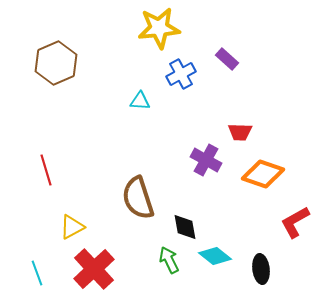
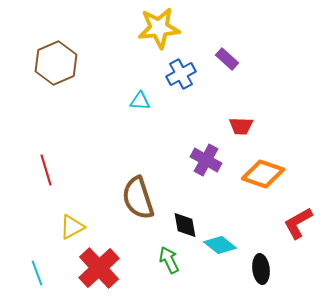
red trapezoid: moved 1 px right, 6 px up
red L-shape: moved 3 px right, 1 px down
black diamond: moved 2 px up
cyan diamond: moved 5 px right, 11 px up
red cross: moved 5 px right, 1 px up
